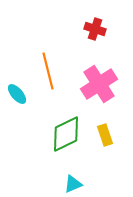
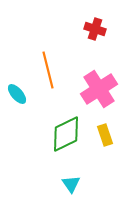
orange line: moved 1 px up
pink cross: moved 5 px down
cyan triangle: moved 2 px left; rotated 42 degrees counterclockwise
